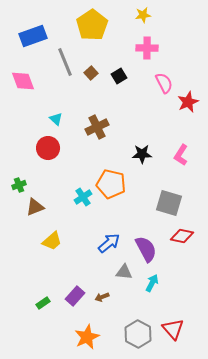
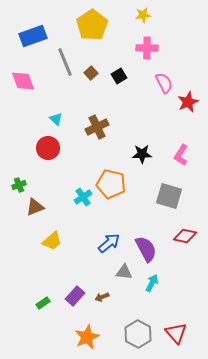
gray square: moved 7 px up
red diamond: moved 3 px right
red triangle: moved 3 px right, 4 px down
